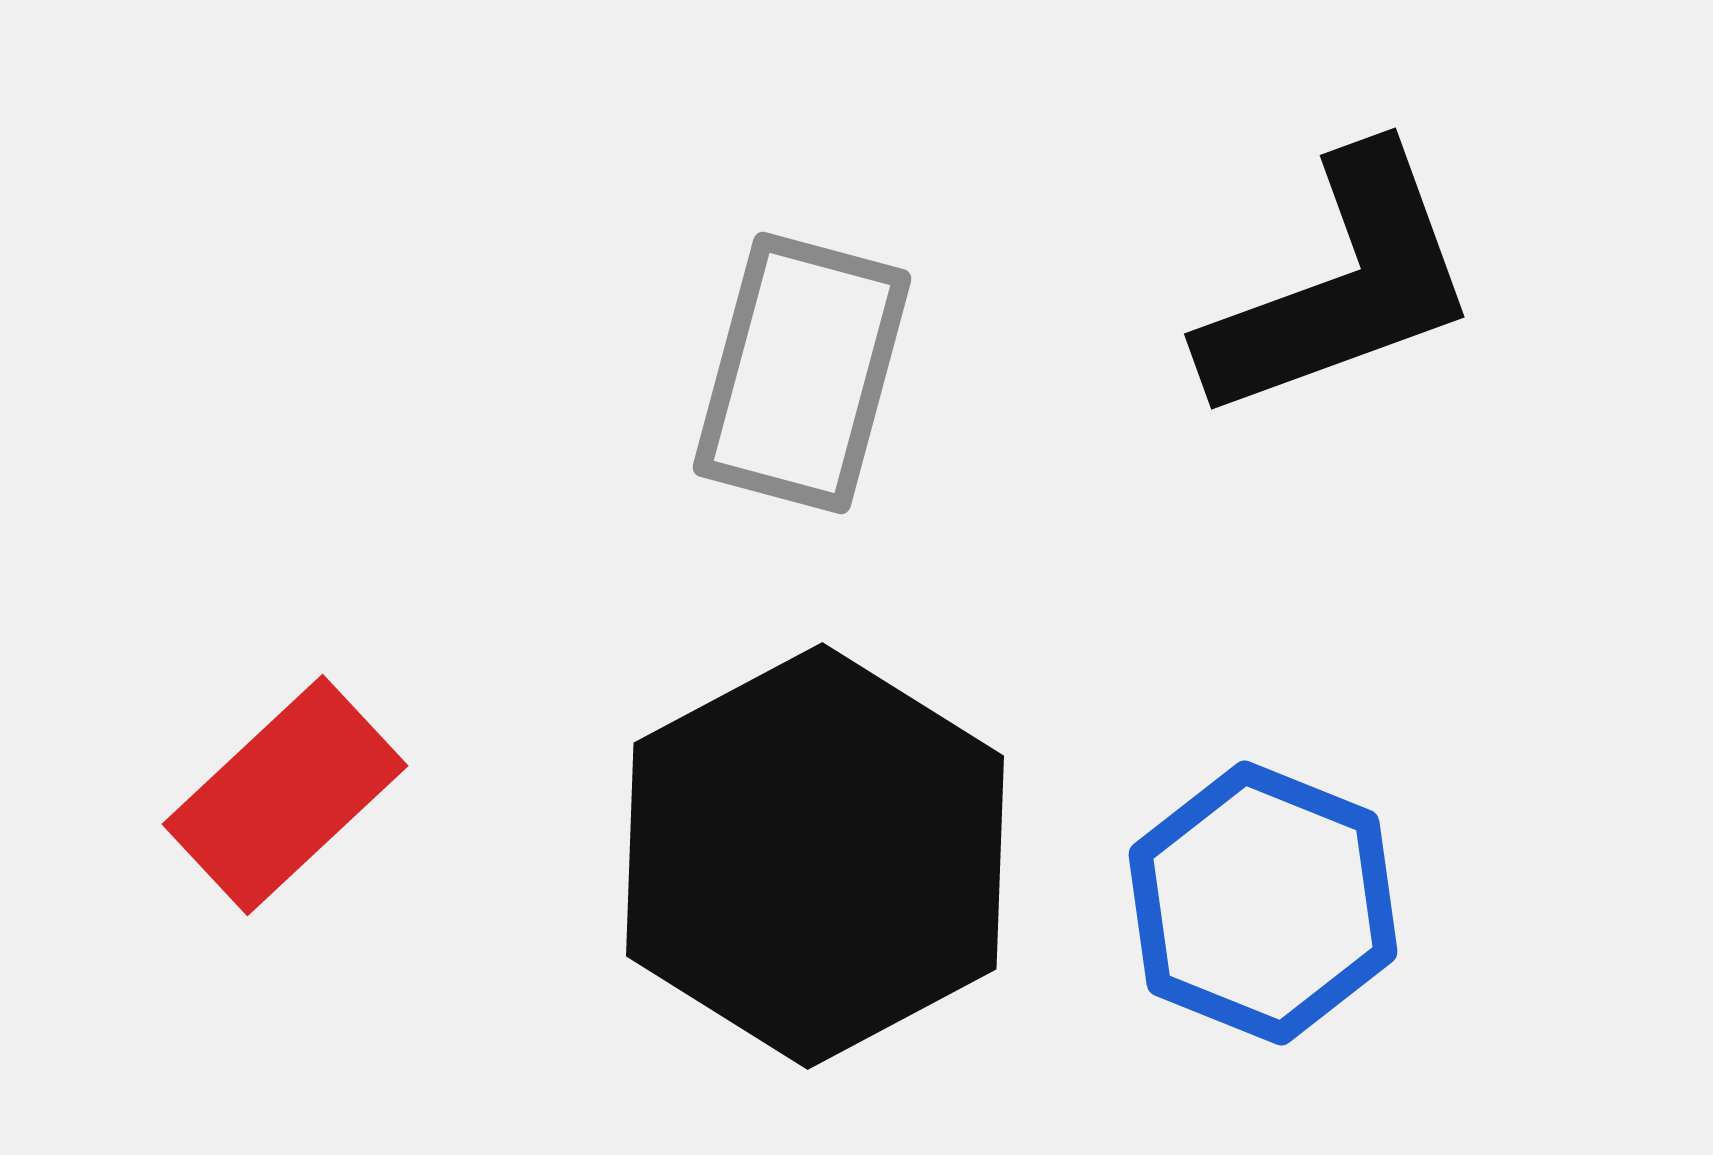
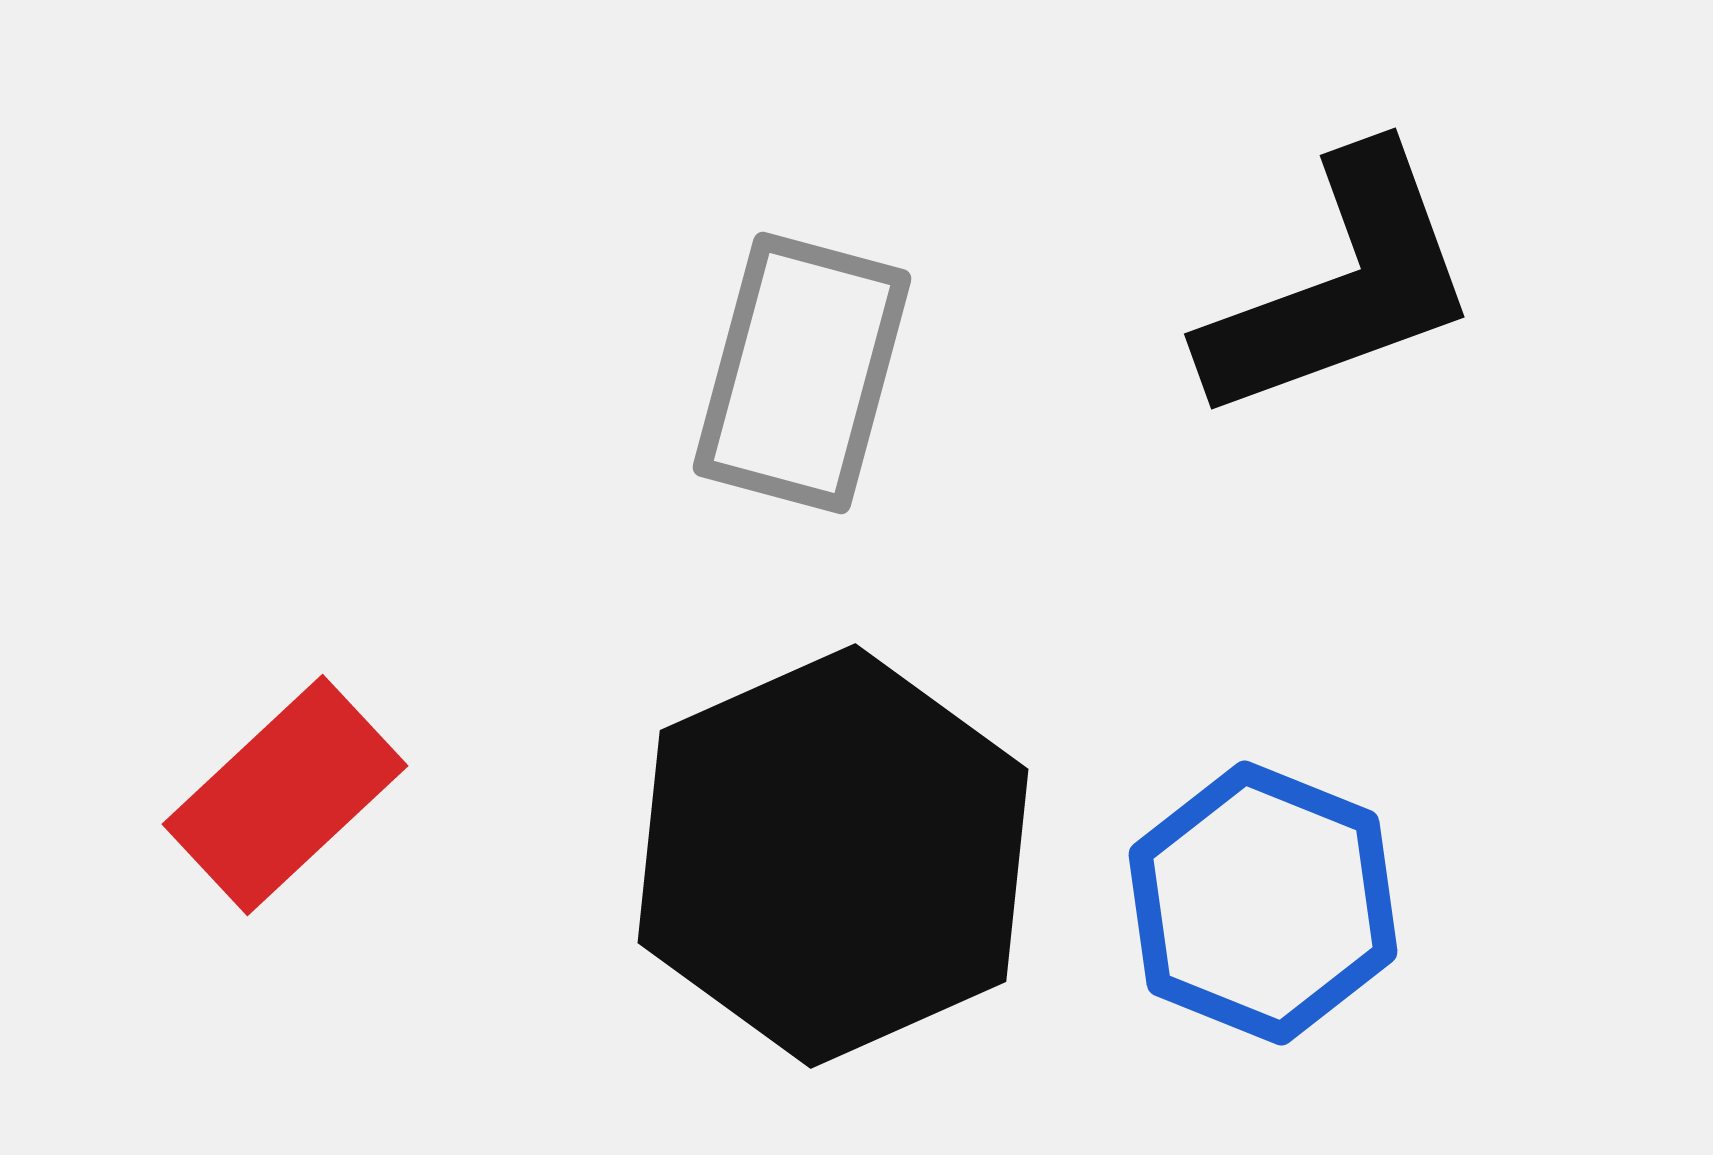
black hexagon: moved 18 px right; rotated 4 degrees clockwise
